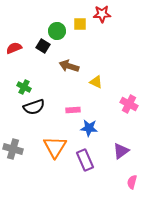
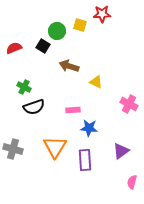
yellow square: moved 1 px down; rotated 16 degrees clockwise
purple rectangle: rotated 20 degrees clockwise
